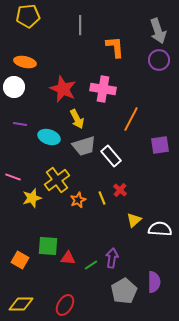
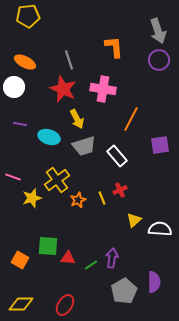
gray line: moved 11 px left, 35 px down; rotated 18 degrees counterclockwise
orange L-shape: moved 1 px left
orange ellipse: rotated 15 degrees clockwise
white rectangle: moved 6 px right
red cross: rotated 24 degrees clockwise
